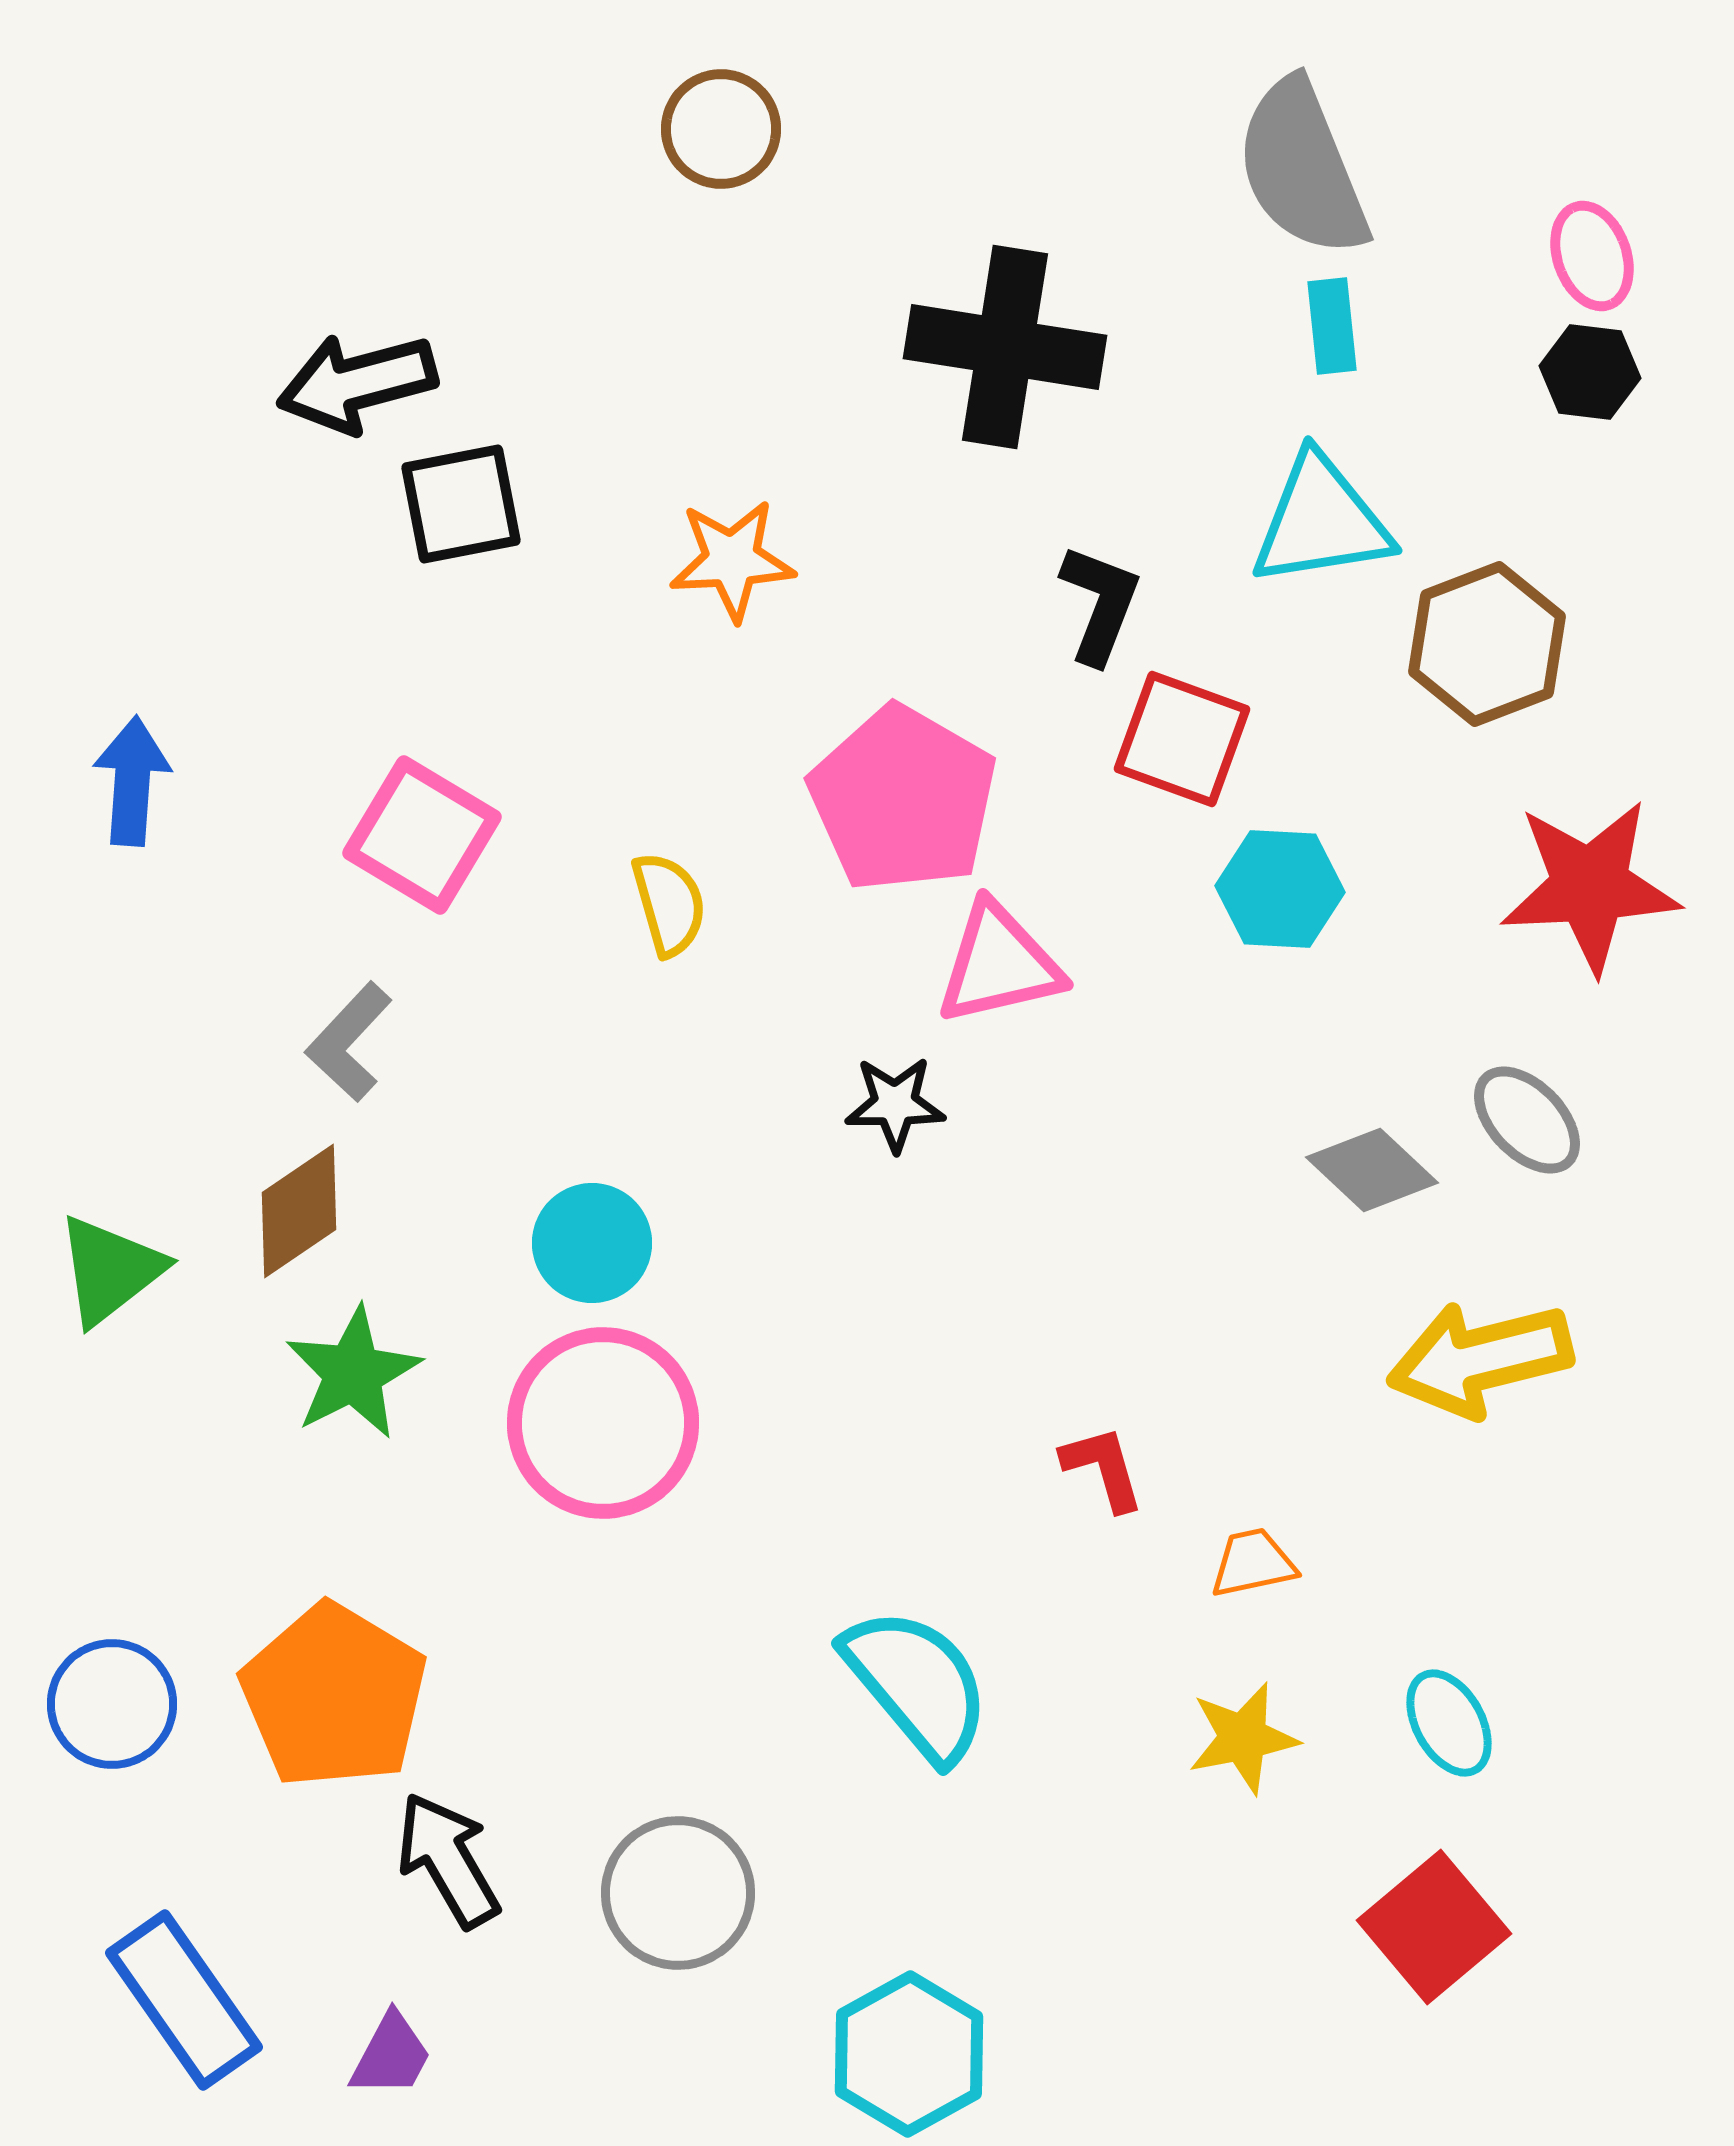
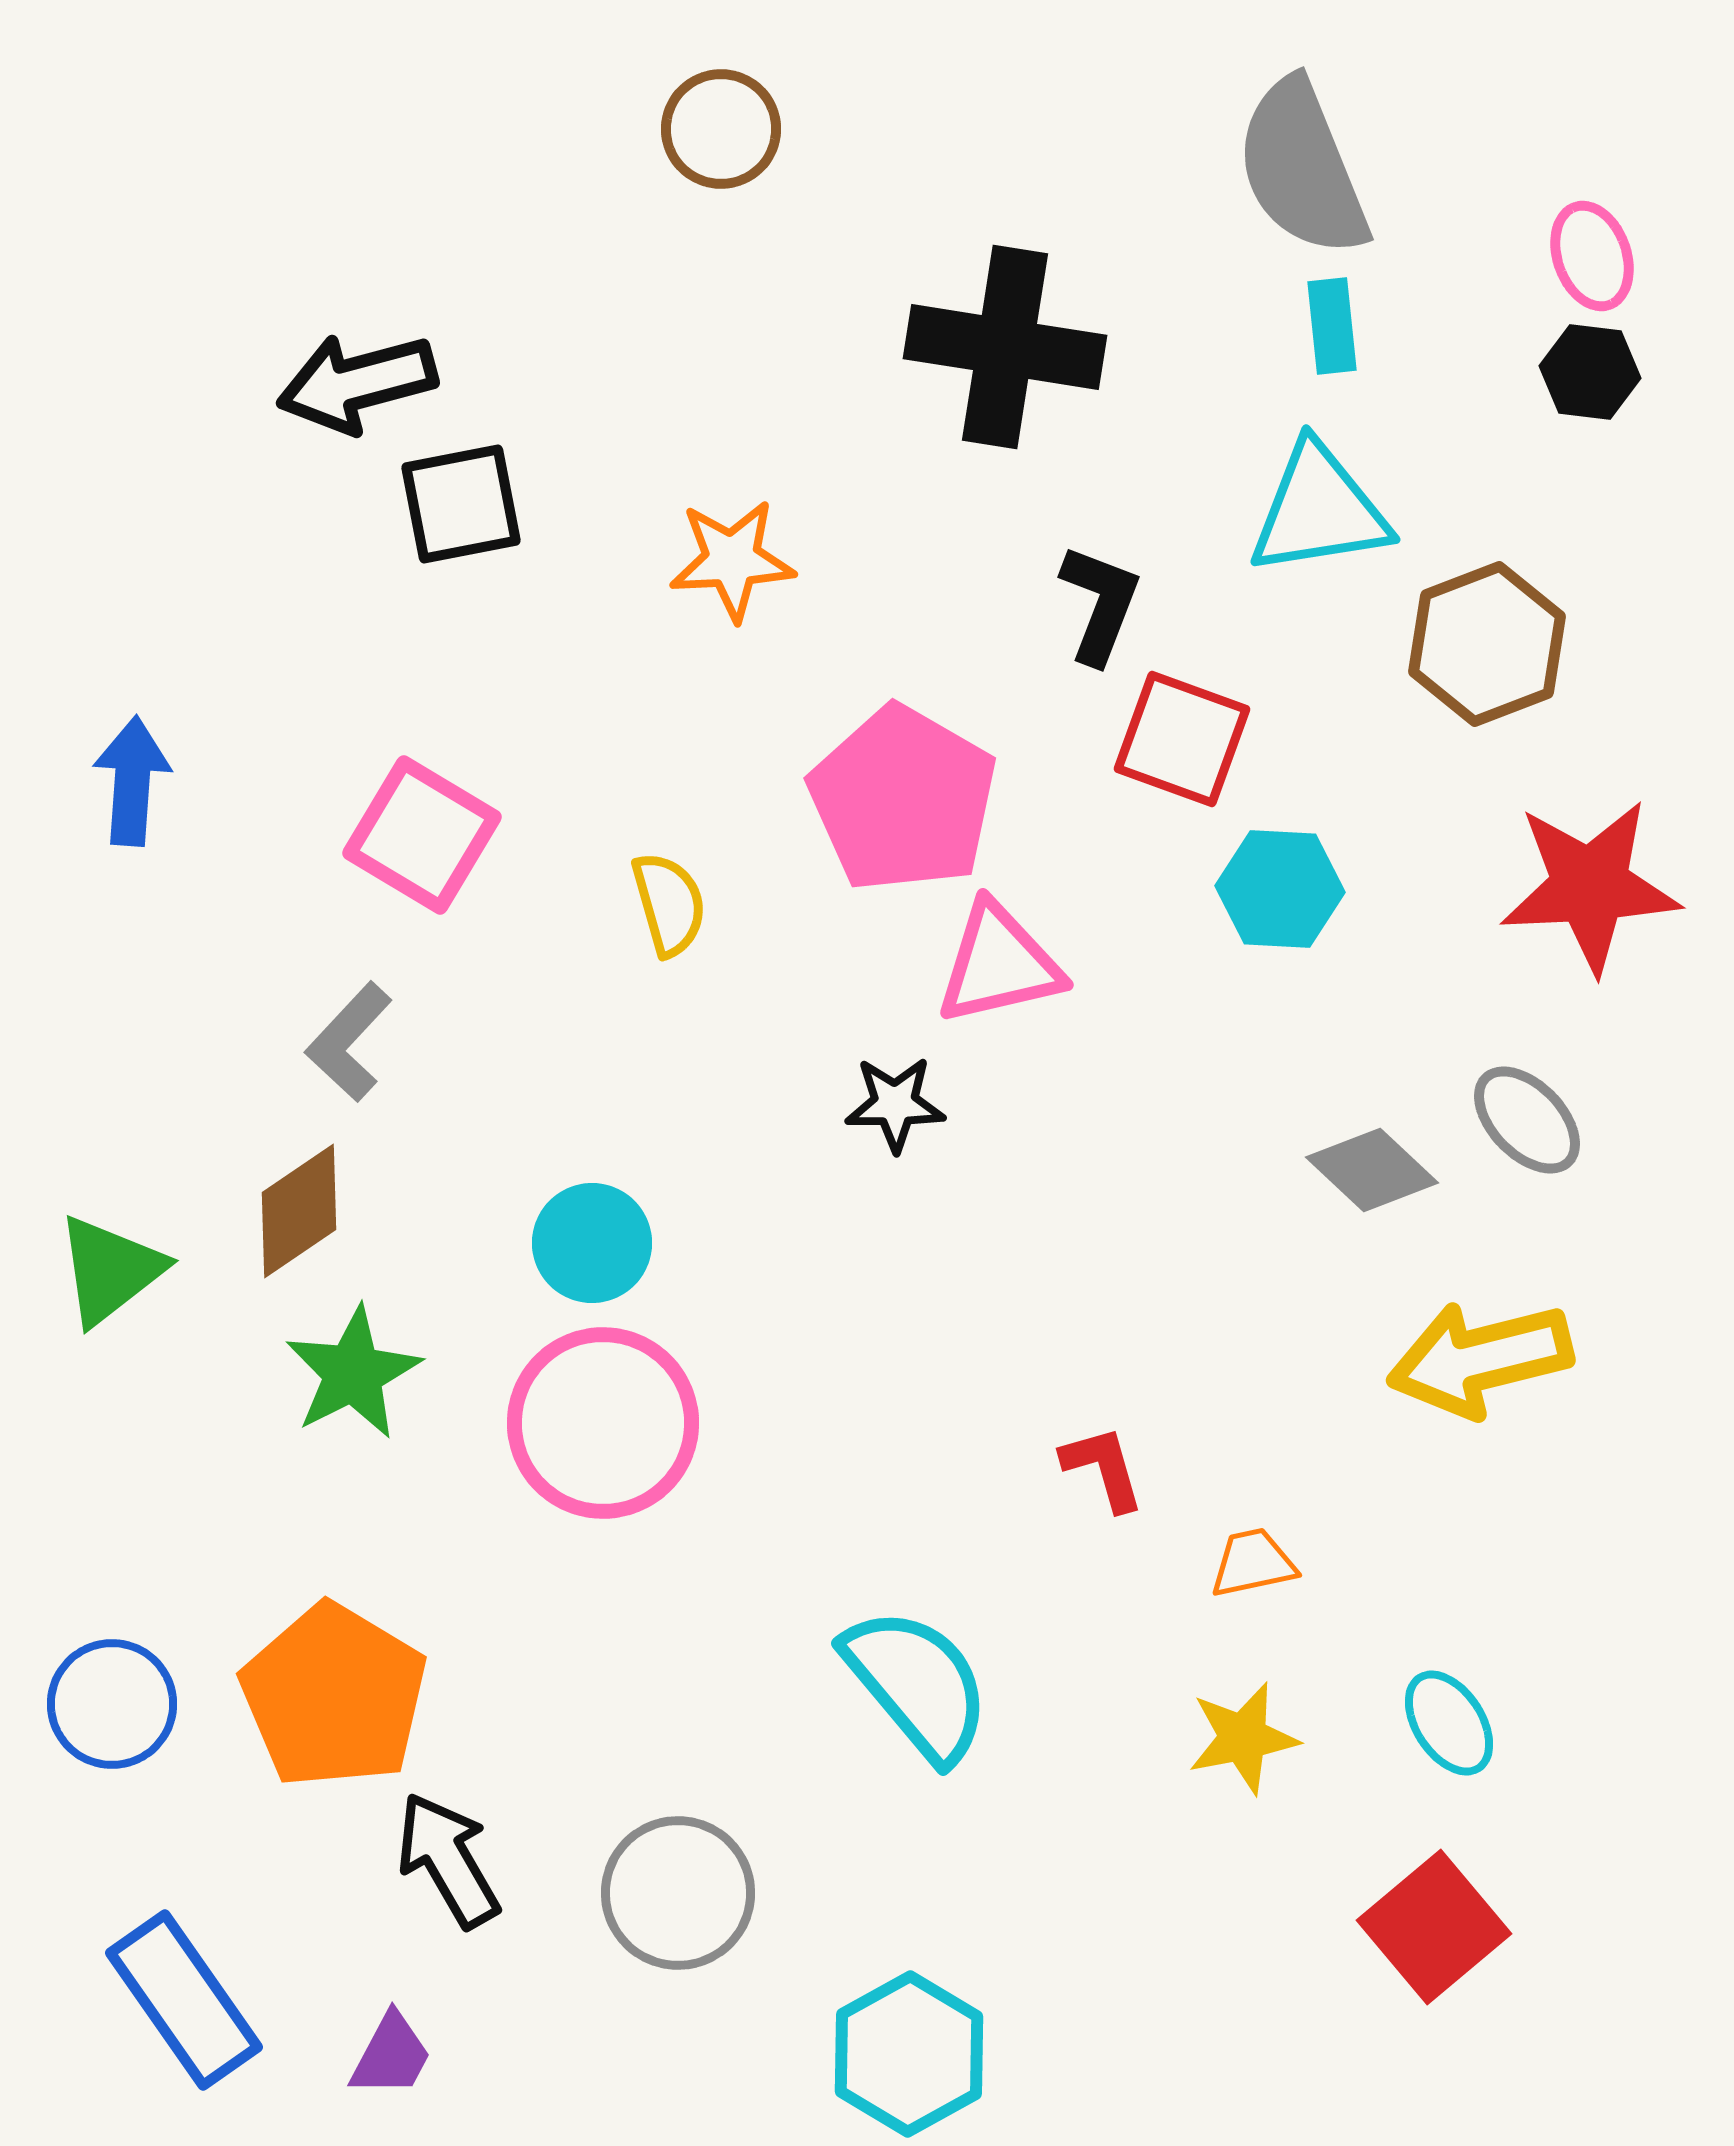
cyan triangle at (1321, 521): moved 2 px left, 11 px up
cyan ellipse at (1449, 1723): rotated 4 degrees counterclockwise
